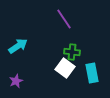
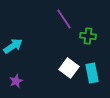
cyan arrow: moved 5 px left
green cross: moved 16 px right, 16 px up
white square: moved 4 px right
